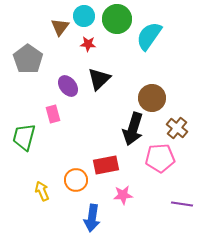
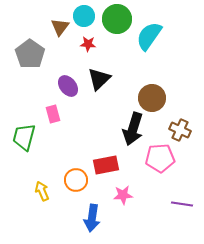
gray pentagon: moved 2 px right, 5 px up
brown cross: moved 3 px right, 2 px down; rotated 15 degrees counterclockwise
